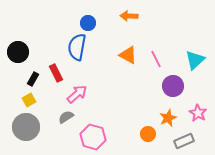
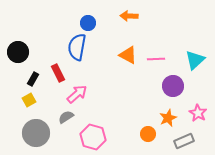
pink line: rotated 66 degrees counterclockwise
red rectangle: moved 2 px right
gray circle: moved 10 px right, 6 px down
